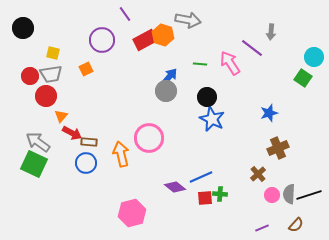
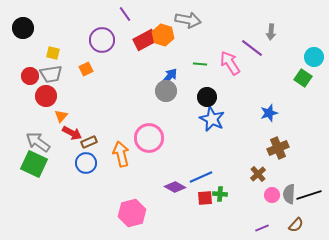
brown rectangle at (89, 142): rotated 28 degrees counterclockwise
purple diamond at (175, 187): rotated 10 degrees counterclockwise
